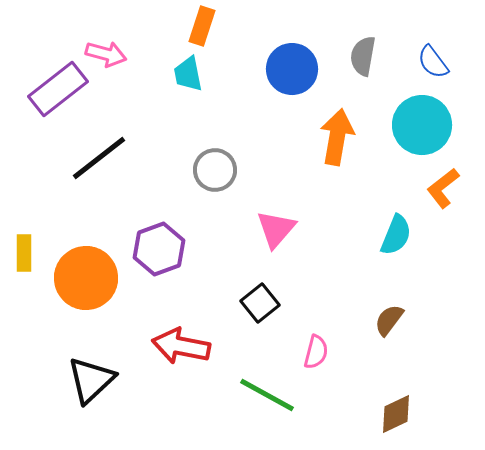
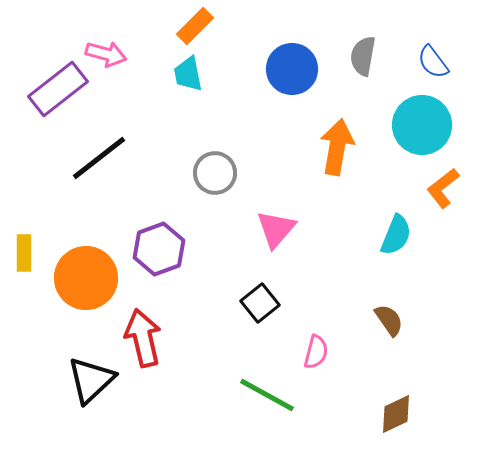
orange rectangle: moved 7 px left; rotated 27 degrees clockwise
orange arrow: moved 10 px down
gray circle: moved 3 px down
brown semicircle: rotated 108 degrees clockwise
red arrow: moved 38 px left, 8 px up; rotated 66 degrees clockwise
